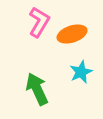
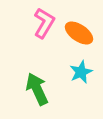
pink L-shape: moved 5 px right, 1 px down
orange ellipse: moved 7 px right, 1 px up; rotated 52 degrees clockwise
